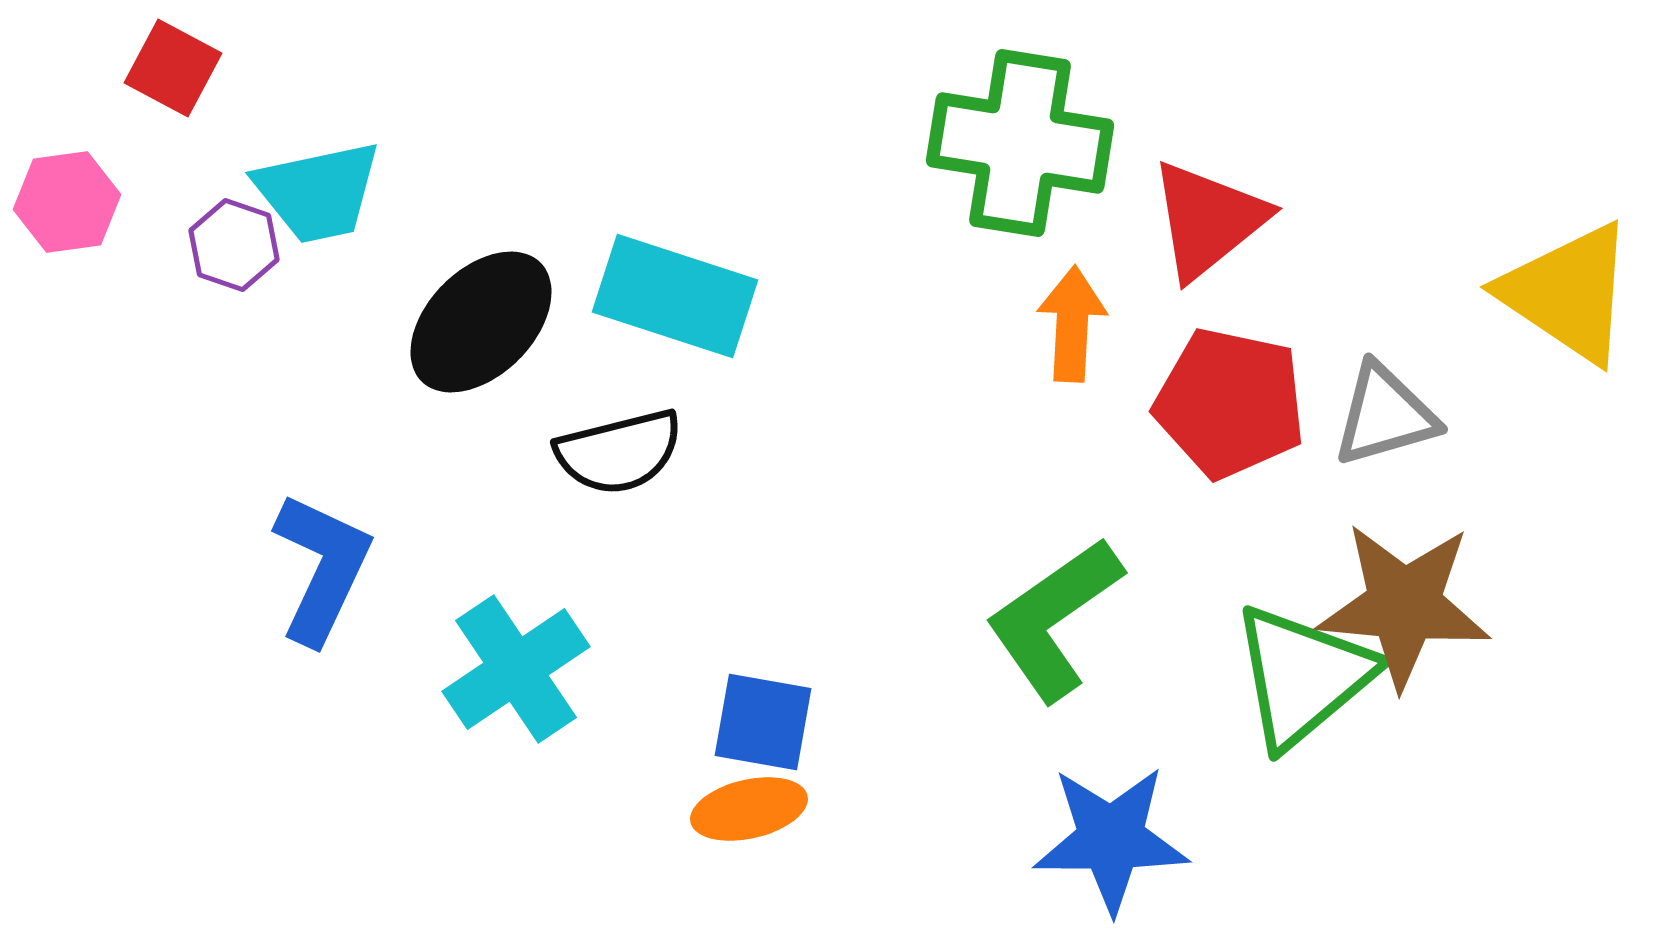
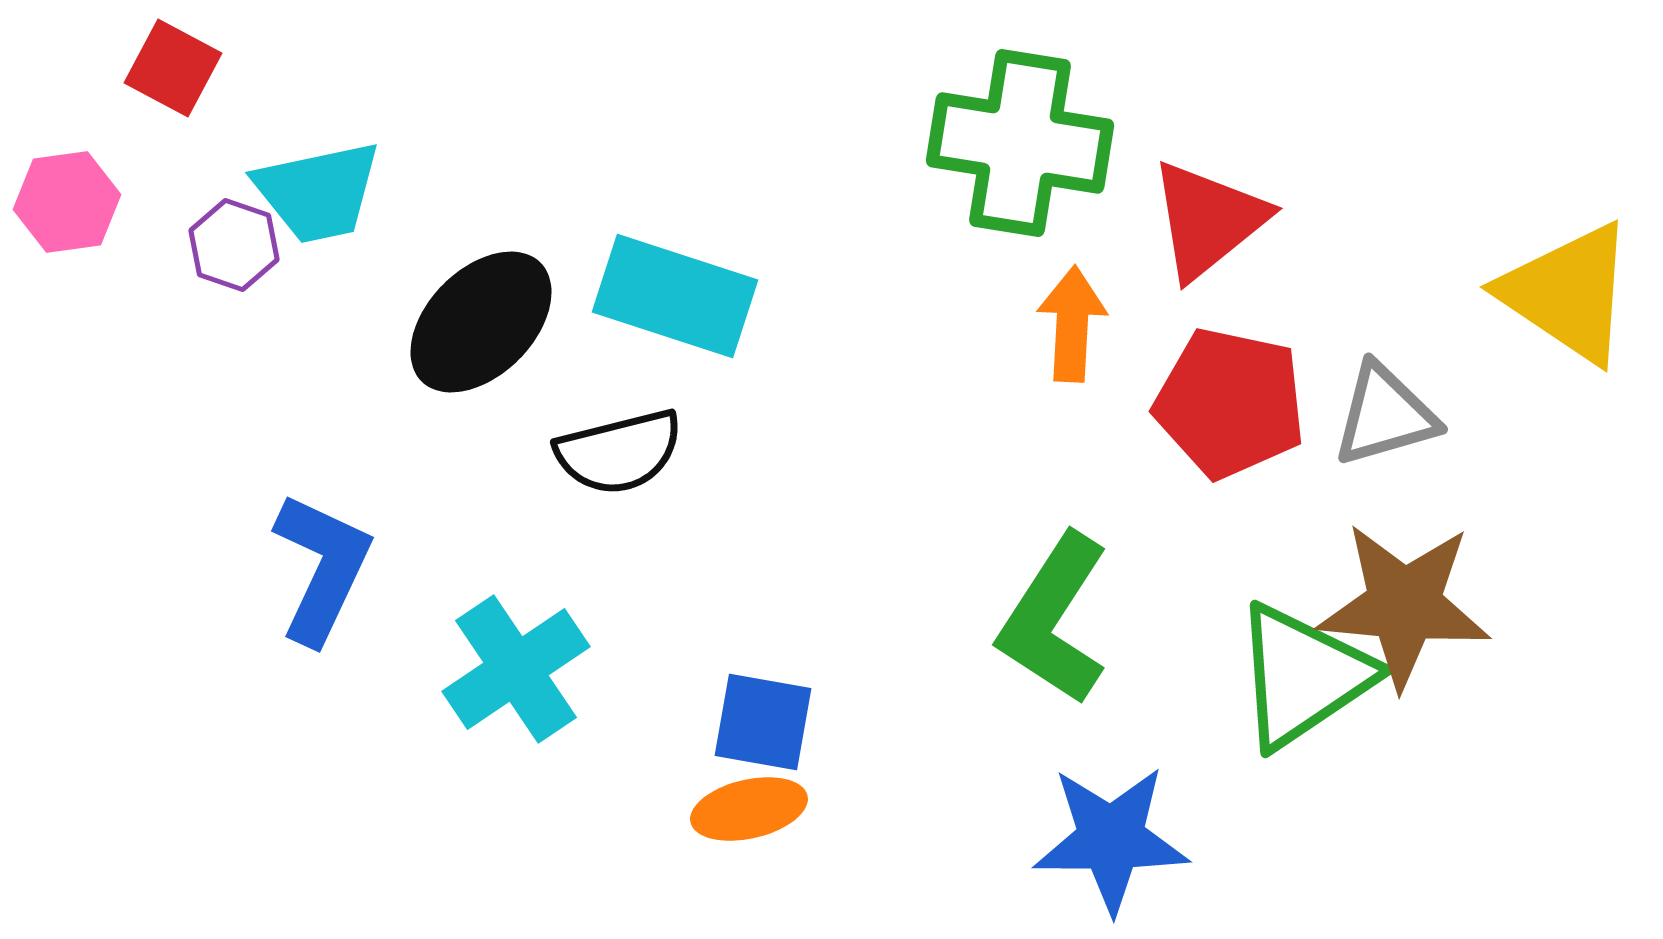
green L-shape: rotated 22 degrees counterclockwise
green triangle: rotated 6 degrees clockwise
